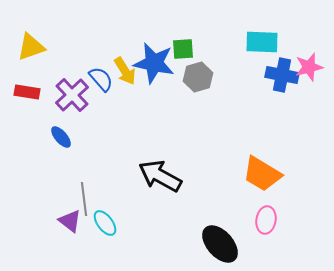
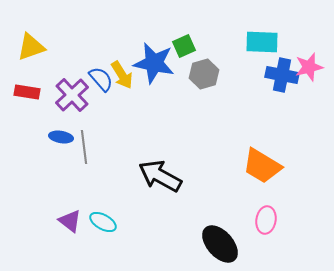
green square: moved 1 px right, 3 px up; rotated 20 degrees counterclockwise
yellow arrow: moved 3 px left, 4 px down
gray hexagon: moved 6 px right, 3 px up
blue ellipse: rotated 40 degrees counterclockwise
orange trapezoid: moved 8 px up
gray line: moved 52 px up
cyan ellipse: moved 2 px left, 1 px up; rotated 24 degrees counterclockwise
